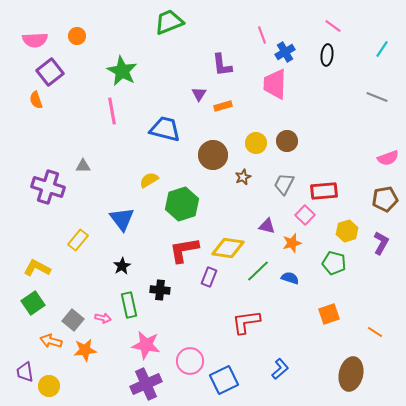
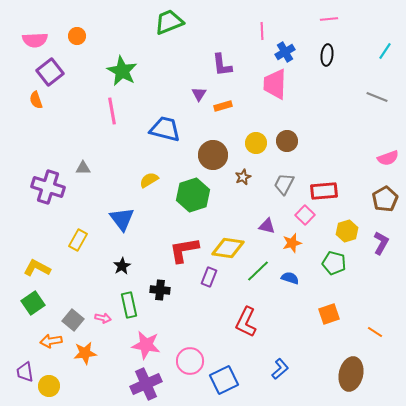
pink line at (333, 26): moved 4 px left, 7 px up; rotated 42 degrees counterclockwise
pink line at (262, 35): moved 4 px up; rotated 18 degrees clockwise
cyan line at (382, 49): moved 3 px right, 2 px down
gray triangle at (83, 166): moved 2 px down
brown pentagon at (385, 199): rotated 20 degrees counterclockwise
green hexagon at (182, 204): moved 11 px right, 9 px up
yellow rectangle at (78, 240): rotated 10 degrees counterclockwise
red L-shape at (246, 322): rotated 56 degrees counterclockwise
orange arrow at (51, 341): rotated 25 degrees counterclockwise
orange star at (85, 350): moved 3 px down
